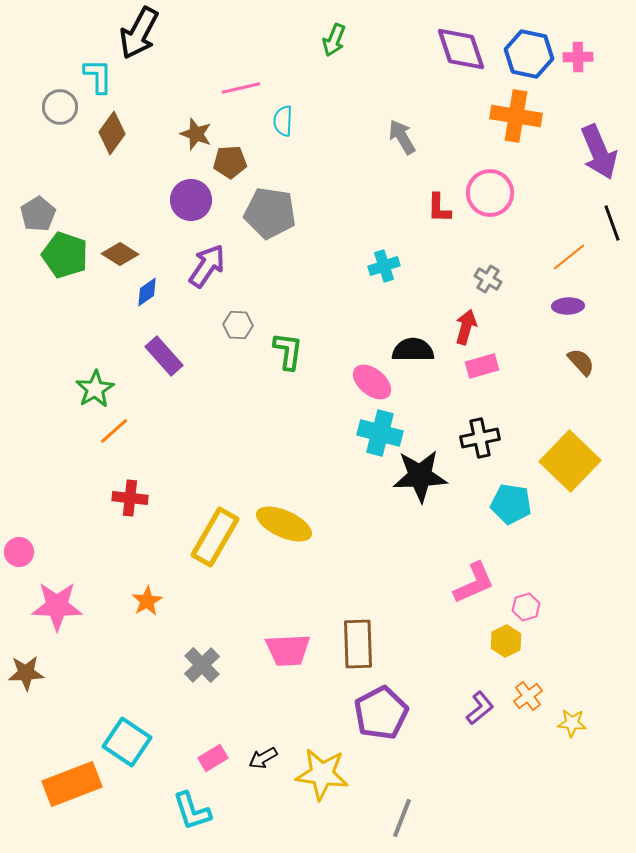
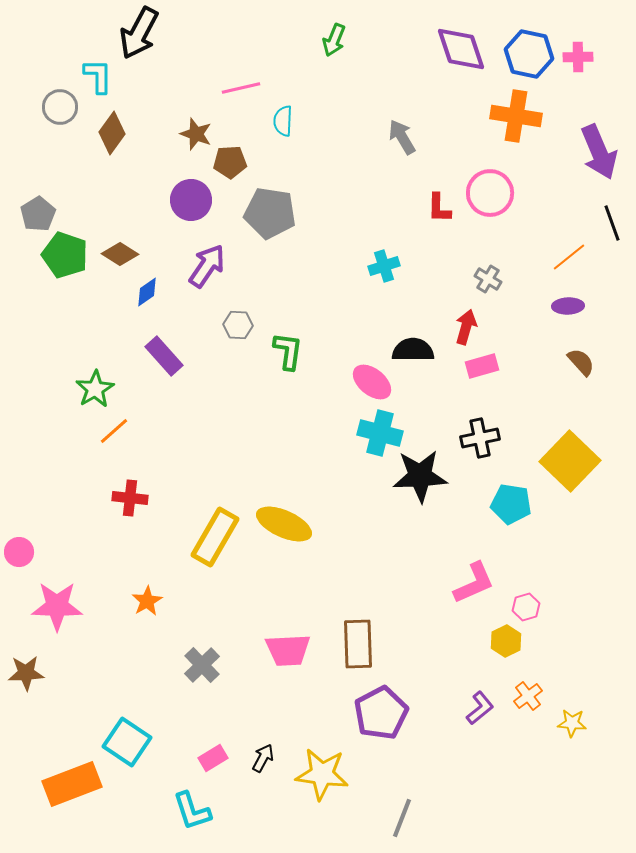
black arrow at (263, 758): rotated 148 degrees clockwise
